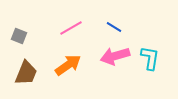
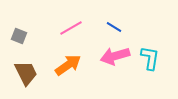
brown trapezoid: rotated 48 degrees counterclockwise
